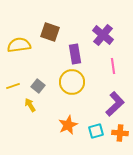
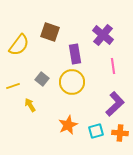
yellow semicircle: rotated 135 degrees clockwise
gray square: moved 4 px right, 7 px up
